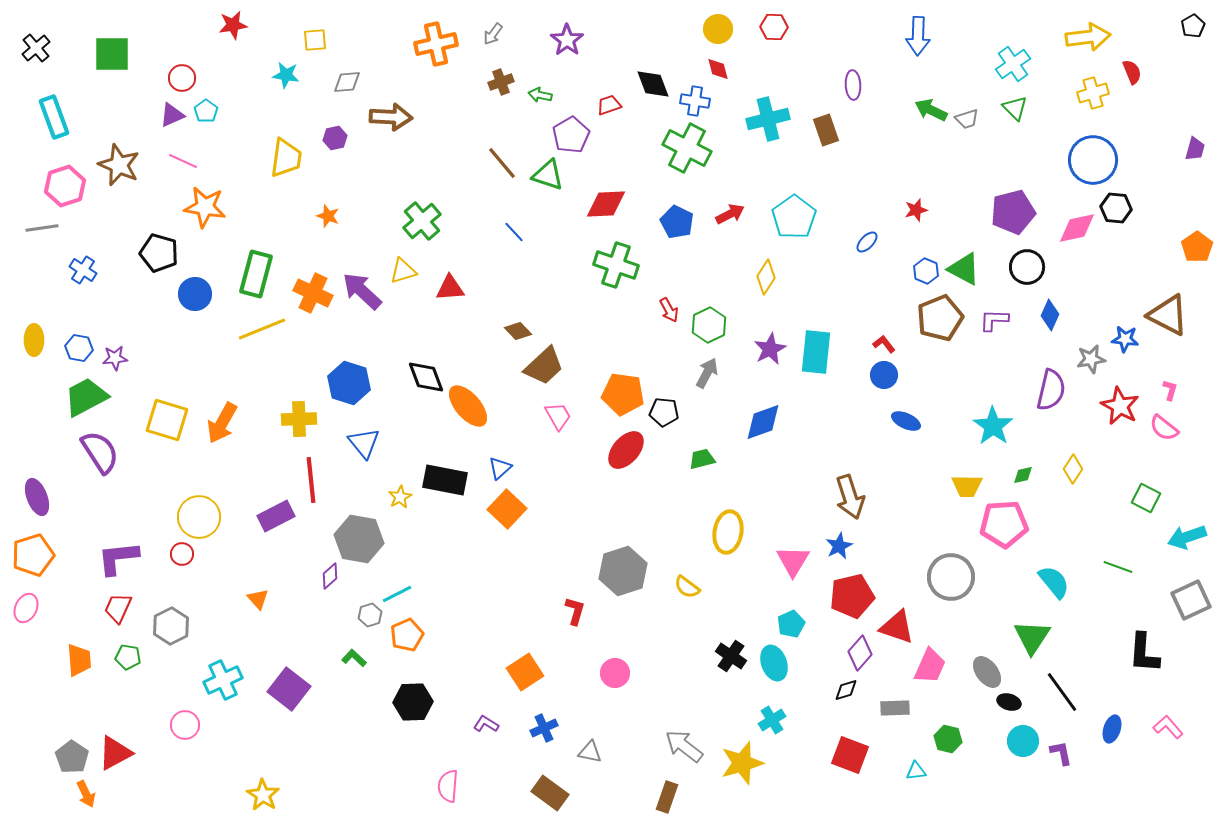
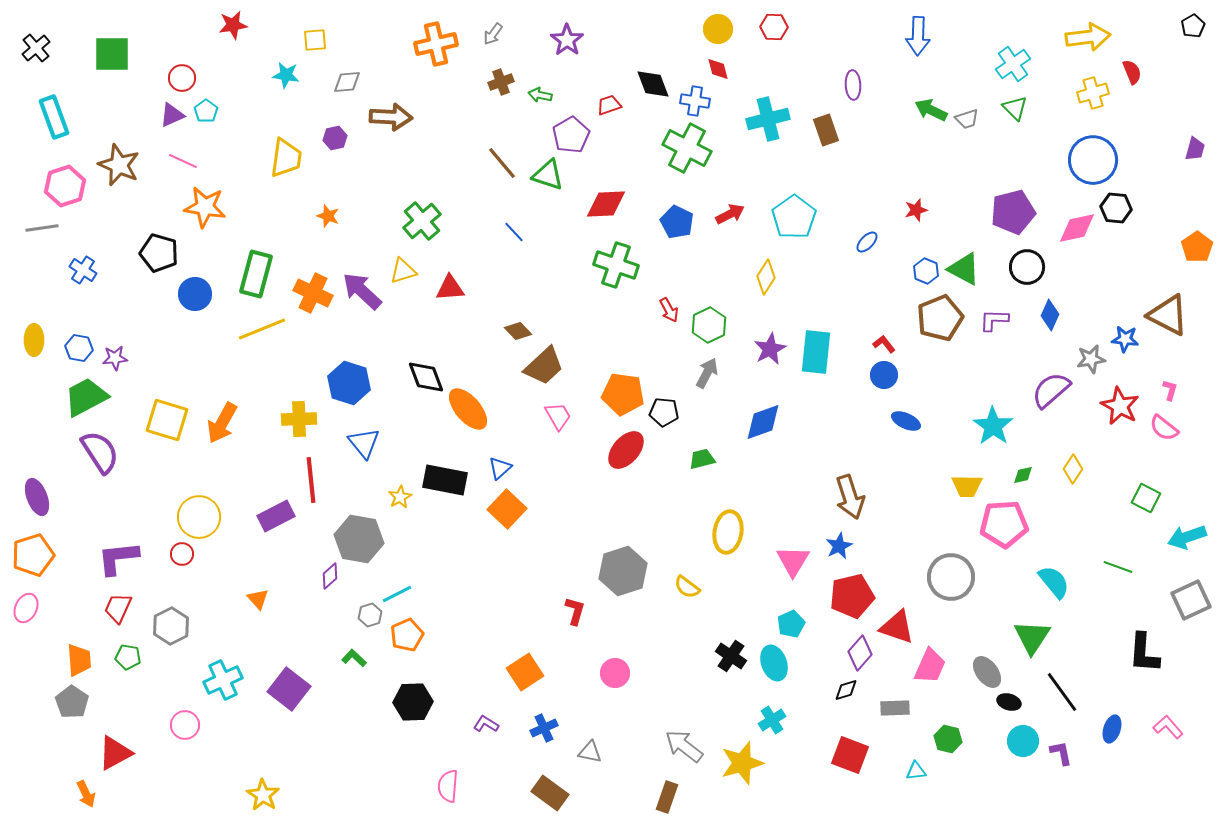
purple semicircle at (1051, 390): rotated 144 degrees counterclockwise
orange ellipse at (468, 406): moved 3 px down
gray pentagon at (72, 757): moved 55 px up
